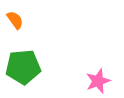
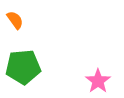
pink star: rotated 15 degrees counterclockwise
